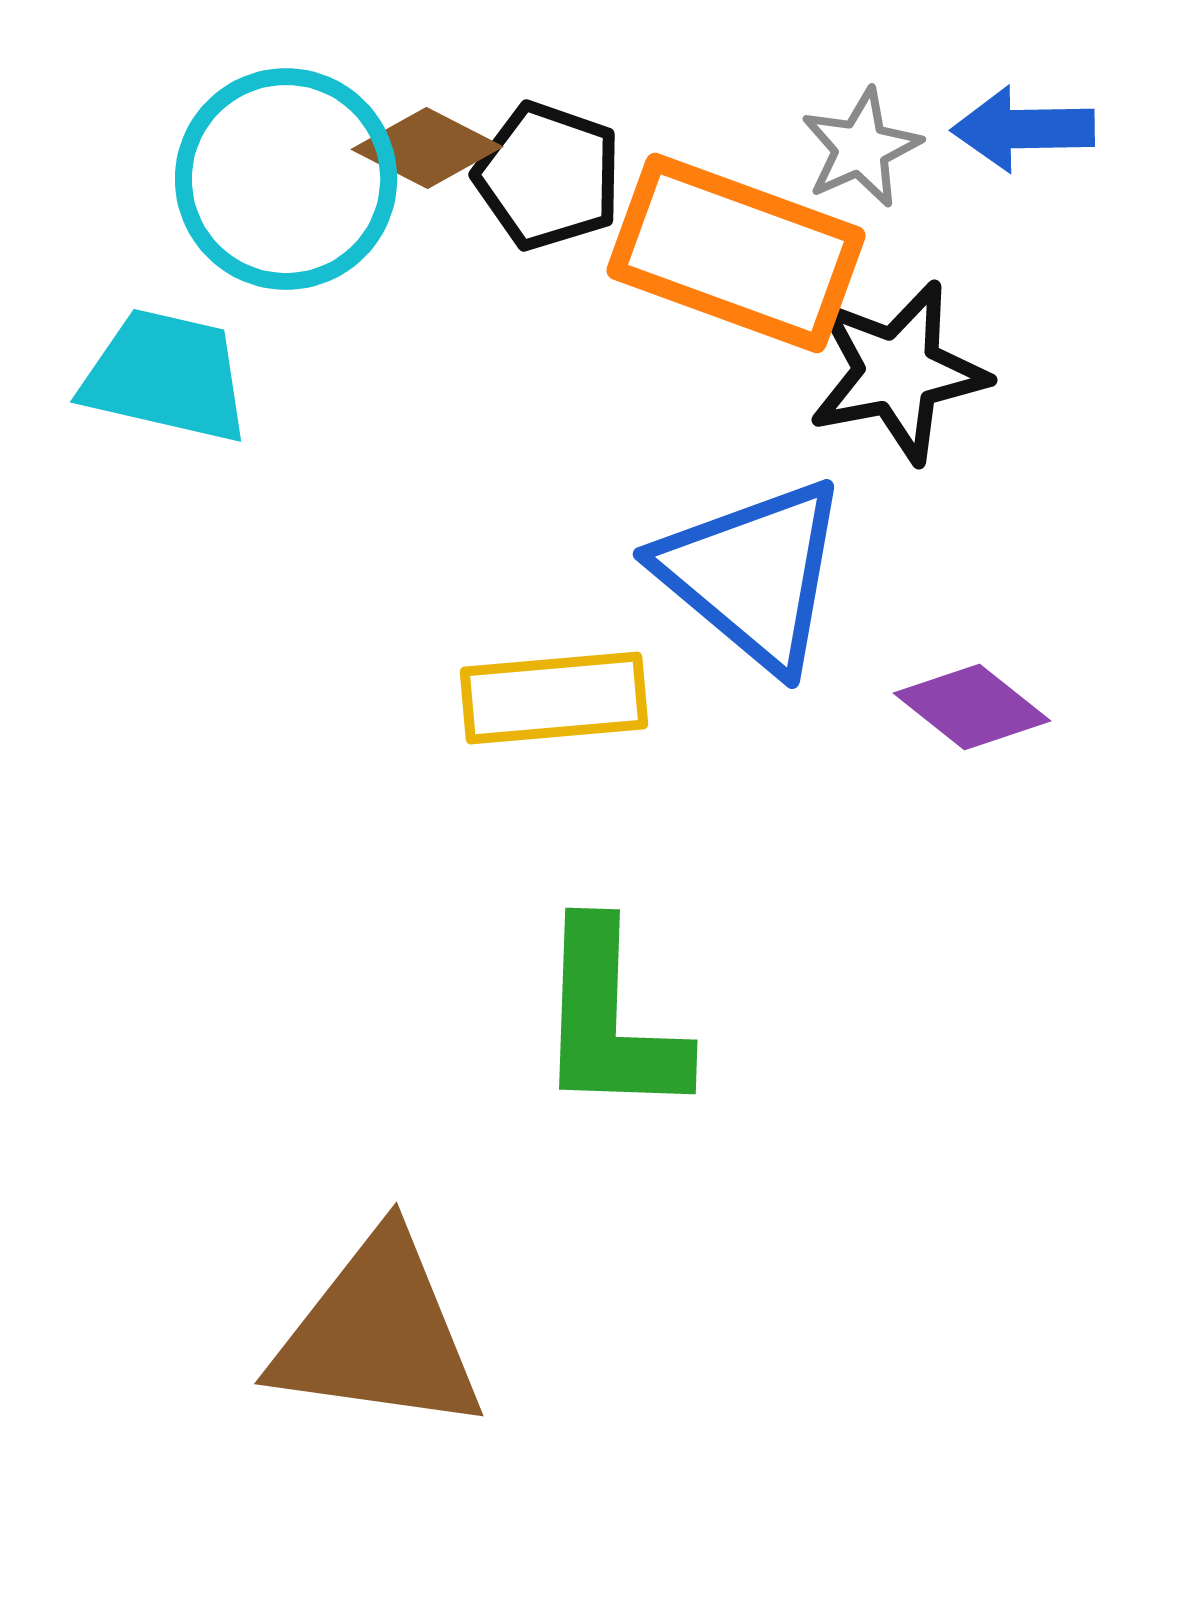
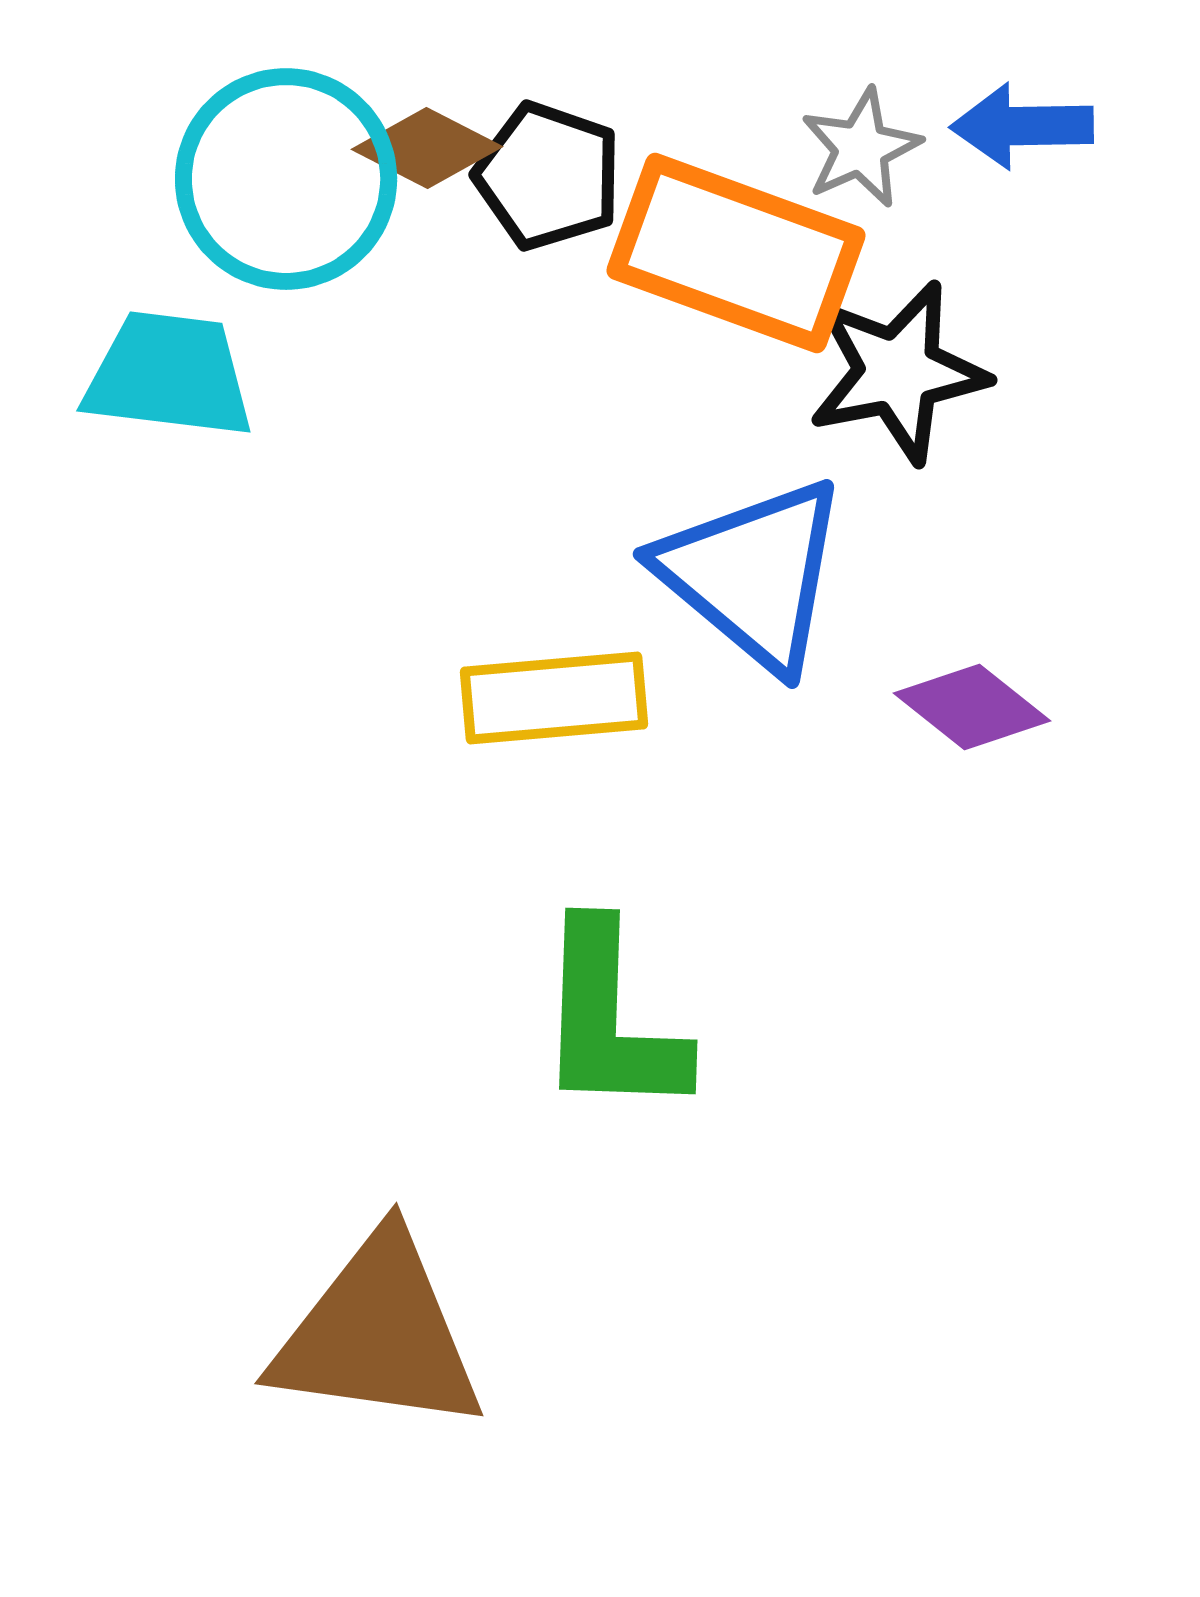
blue arrow: moved 1 px left, 3 px up
cyan trapezoid: moved 3 px right, 1 px up; rotated 6 degrees counterclockwise
